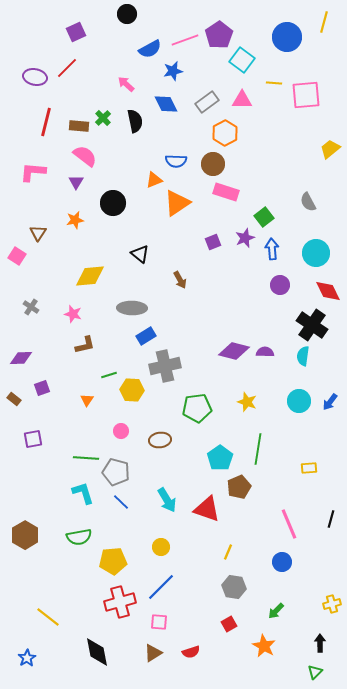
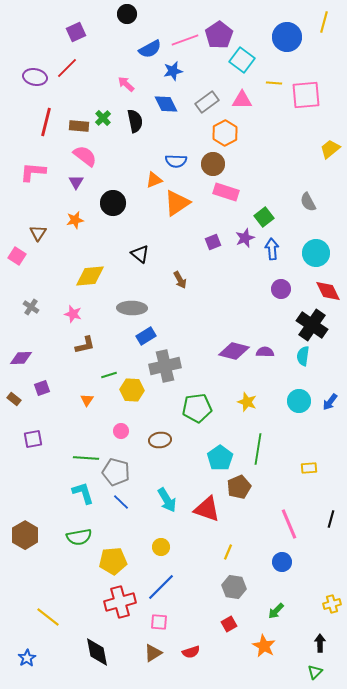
purple circle at (280, 285): moved 1 px right, 4 px down
